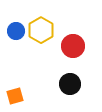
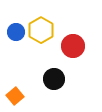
blue circle: moved 1 px down
black circle: moved 16 px left, 5 px up
orange square: rotated 24 degrees counterclockwise
